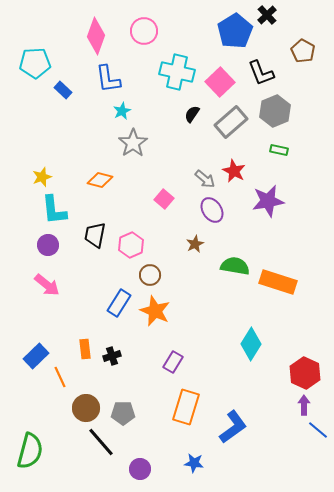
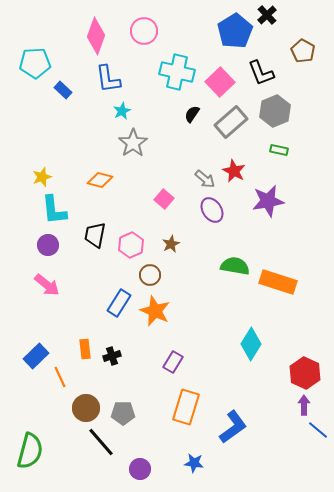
brown star at (195, 244): moved 24 px left
